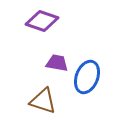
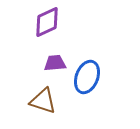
purple diamond: moved 5 px right, 1 px down; rotated 44 degrees counterclockwise
purple trapezoid: moved 2 px left; rotated 15 degrees counterclockwise
